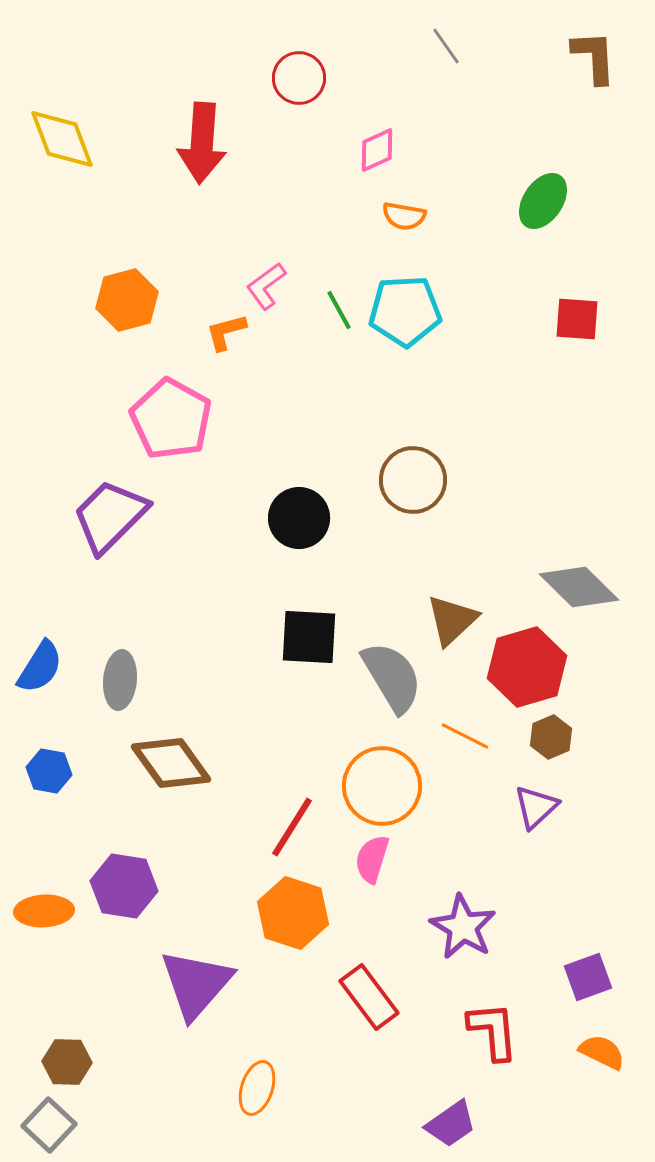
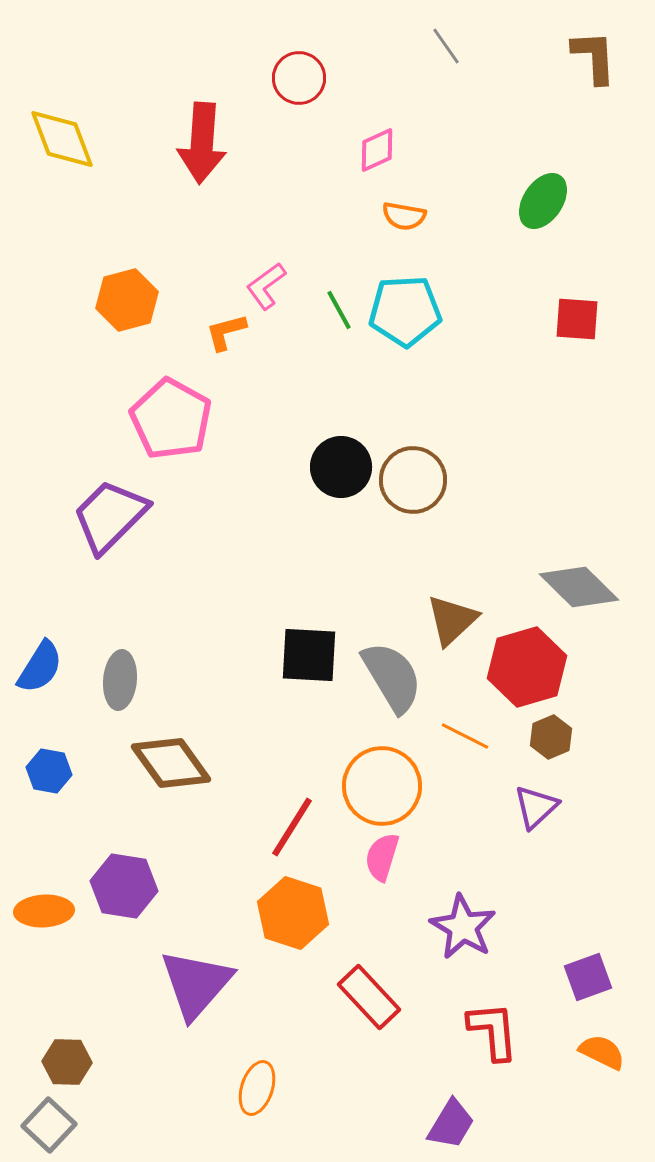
black circle at (299, 518): moved 42 px right, 51 px up
black square at (309, 637): moved 18 px down
pink semicircle at (372, 859): moved 10 px right, 2 px up
red rectangle at (369, 997): rotated 6 degrees counterclockwise
purple trapezoid at (451, 1124): rotated 24 degrees counterclockwise
